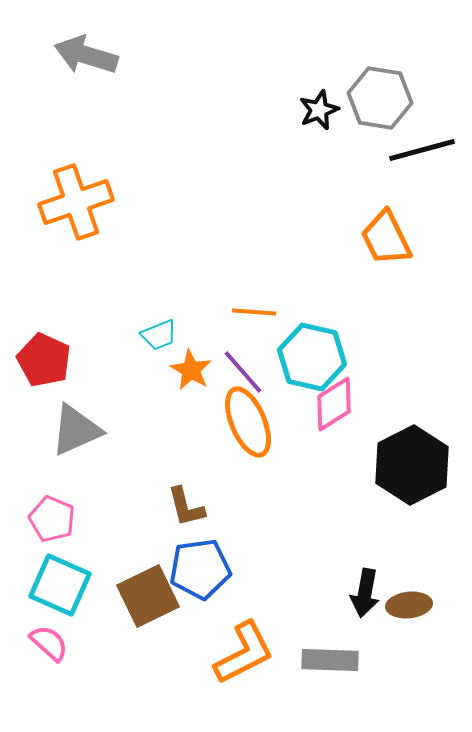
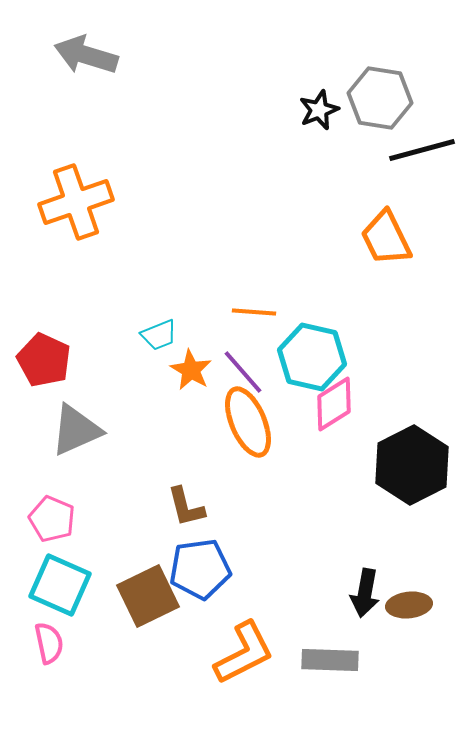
pink semicircle: rotated 36 degrees clockwise
